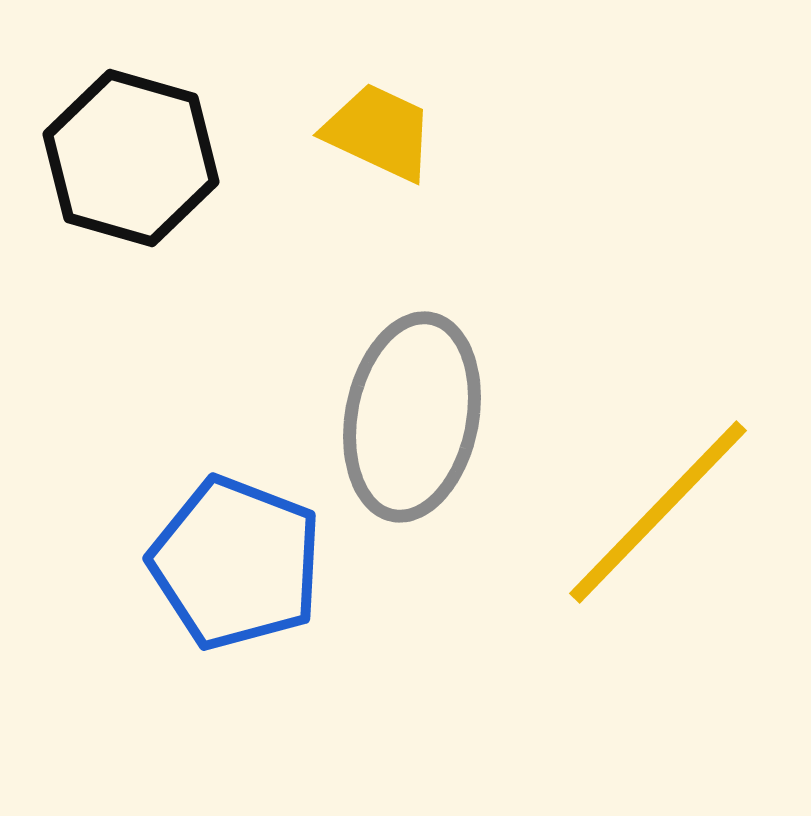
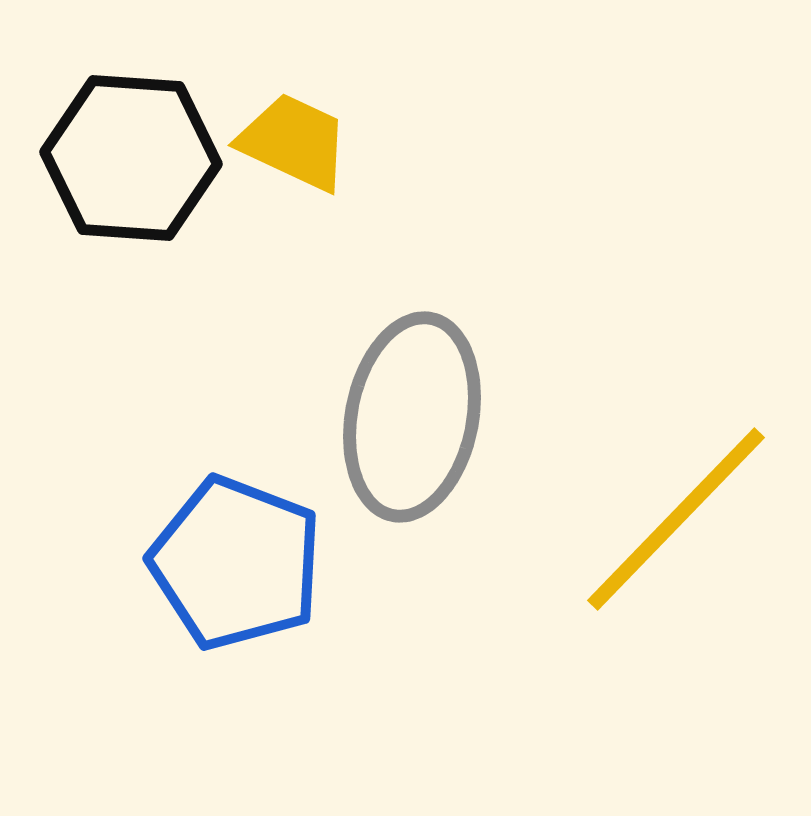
yellow trapezoid: moved 85 px left, 10 px down
black hexagon: rotated 12 degrees counterclockwise
yellow line: moved 18 px right, 7 px down
